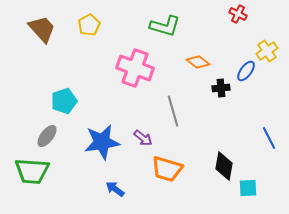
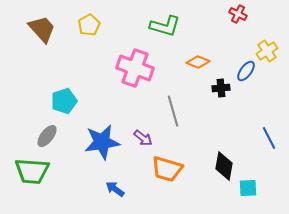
orange diamond: rotated 15 degrees counterclockwise
